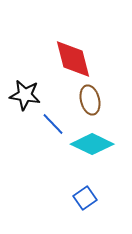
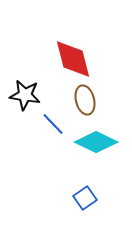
brown ellipse: moved 5 px left
cyan diamond: moved 4 px right, 2 px up
